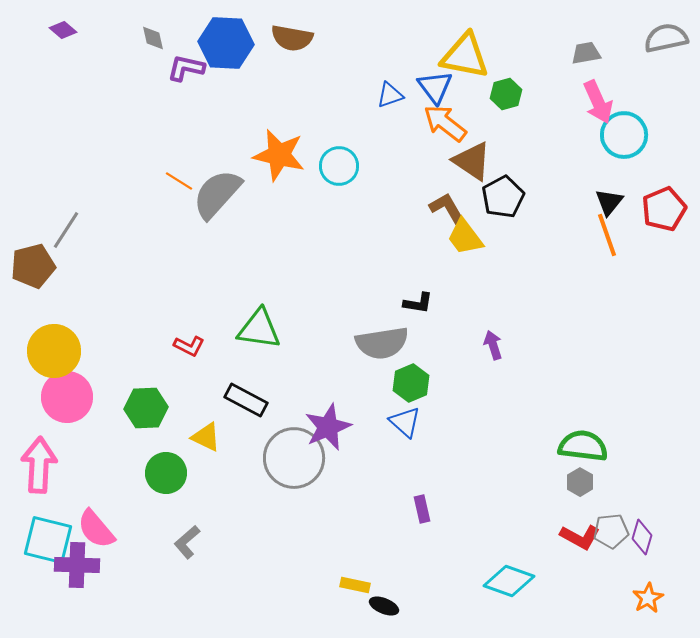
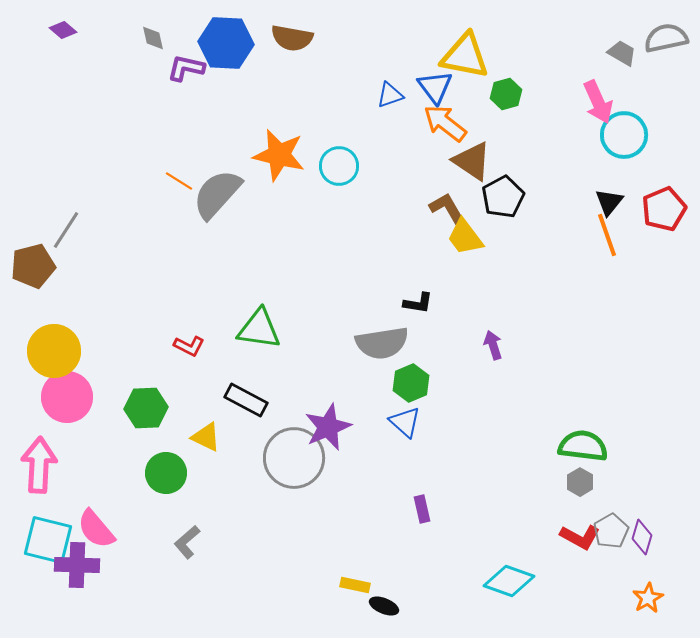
gray trapezoid at (586, 53): moved 36 px right; rotated 40 degrees clockwise
gray pentagon at (611, 531): rotated 24 degrees counterclockwise
